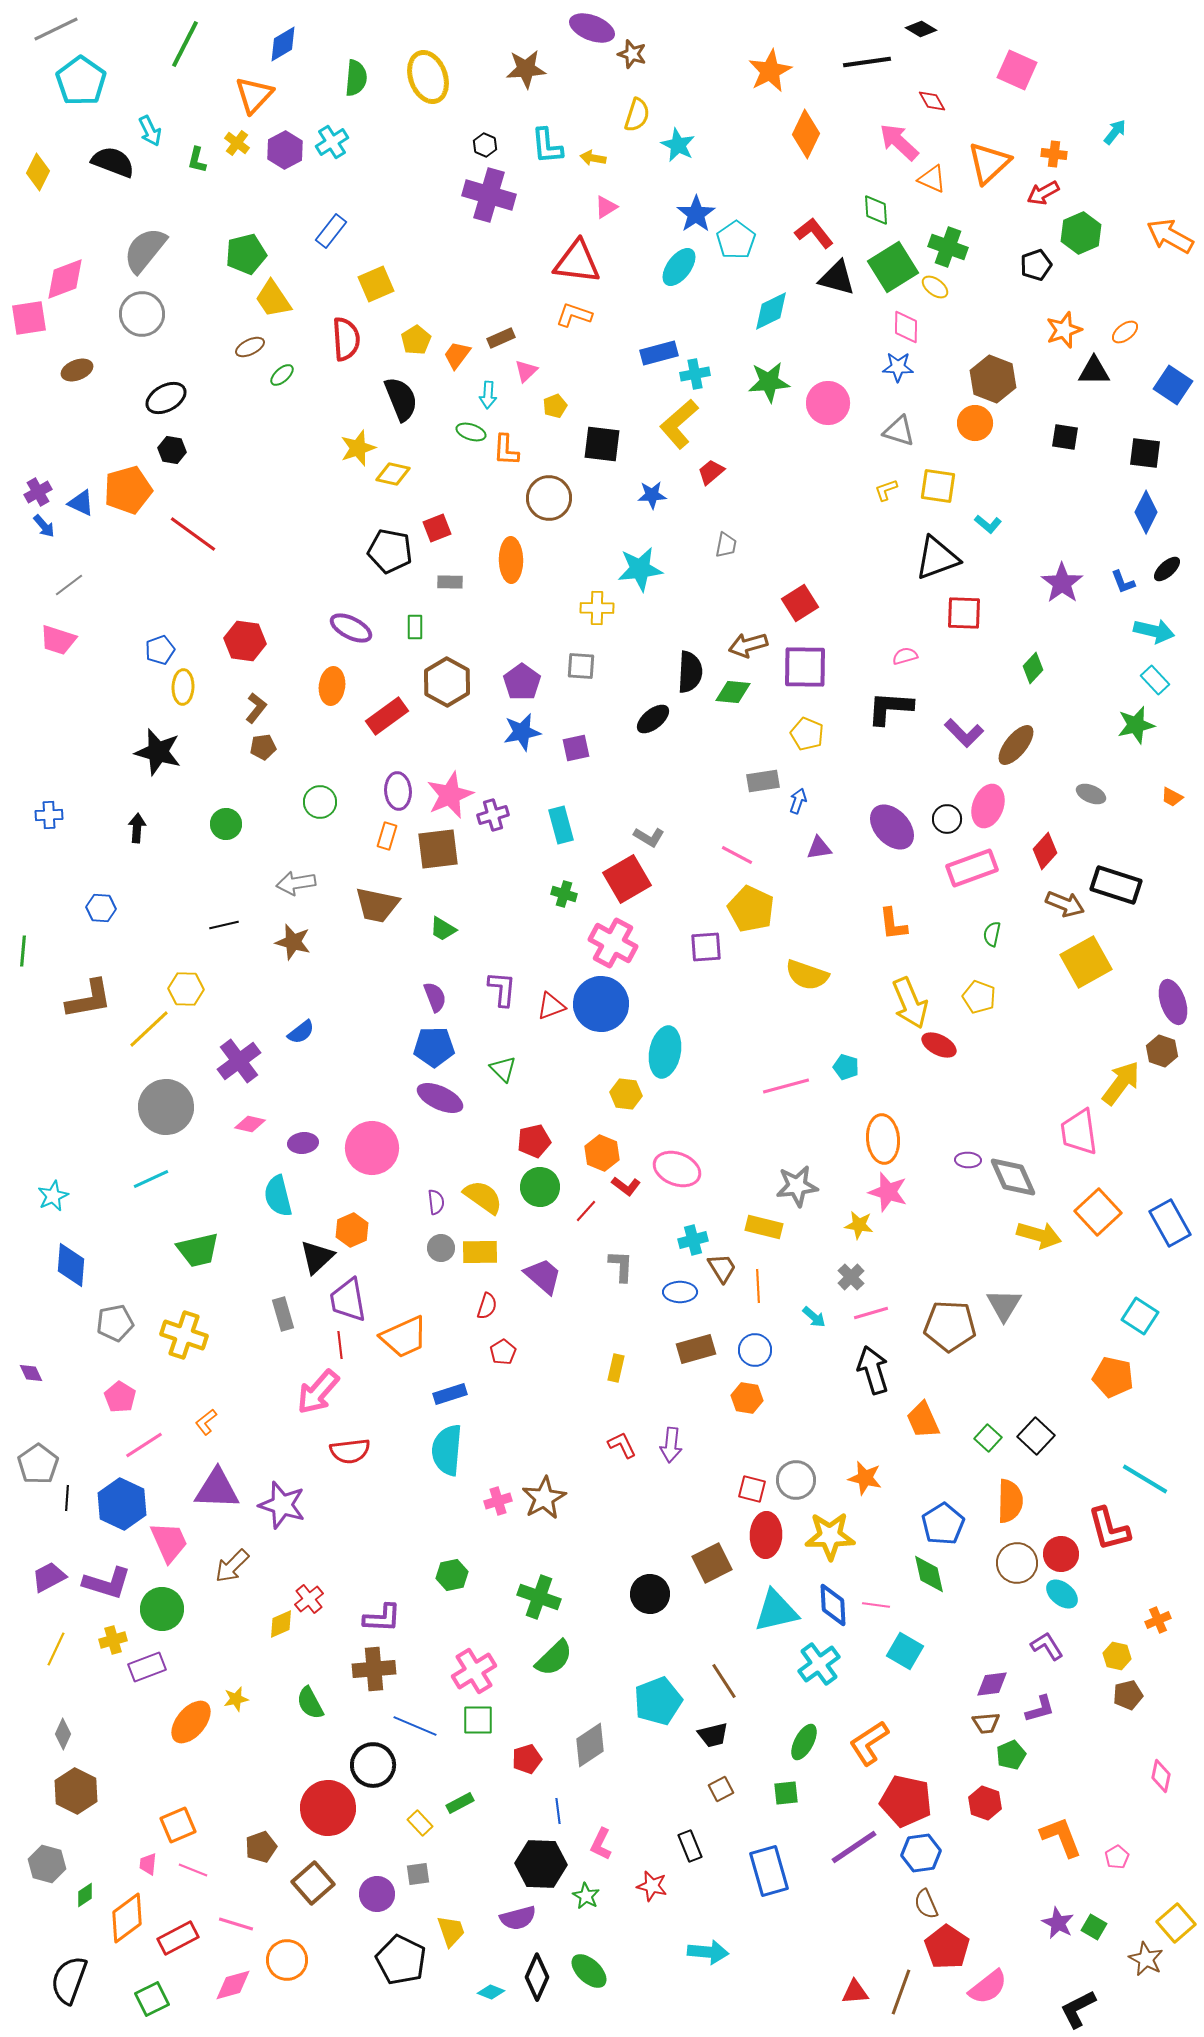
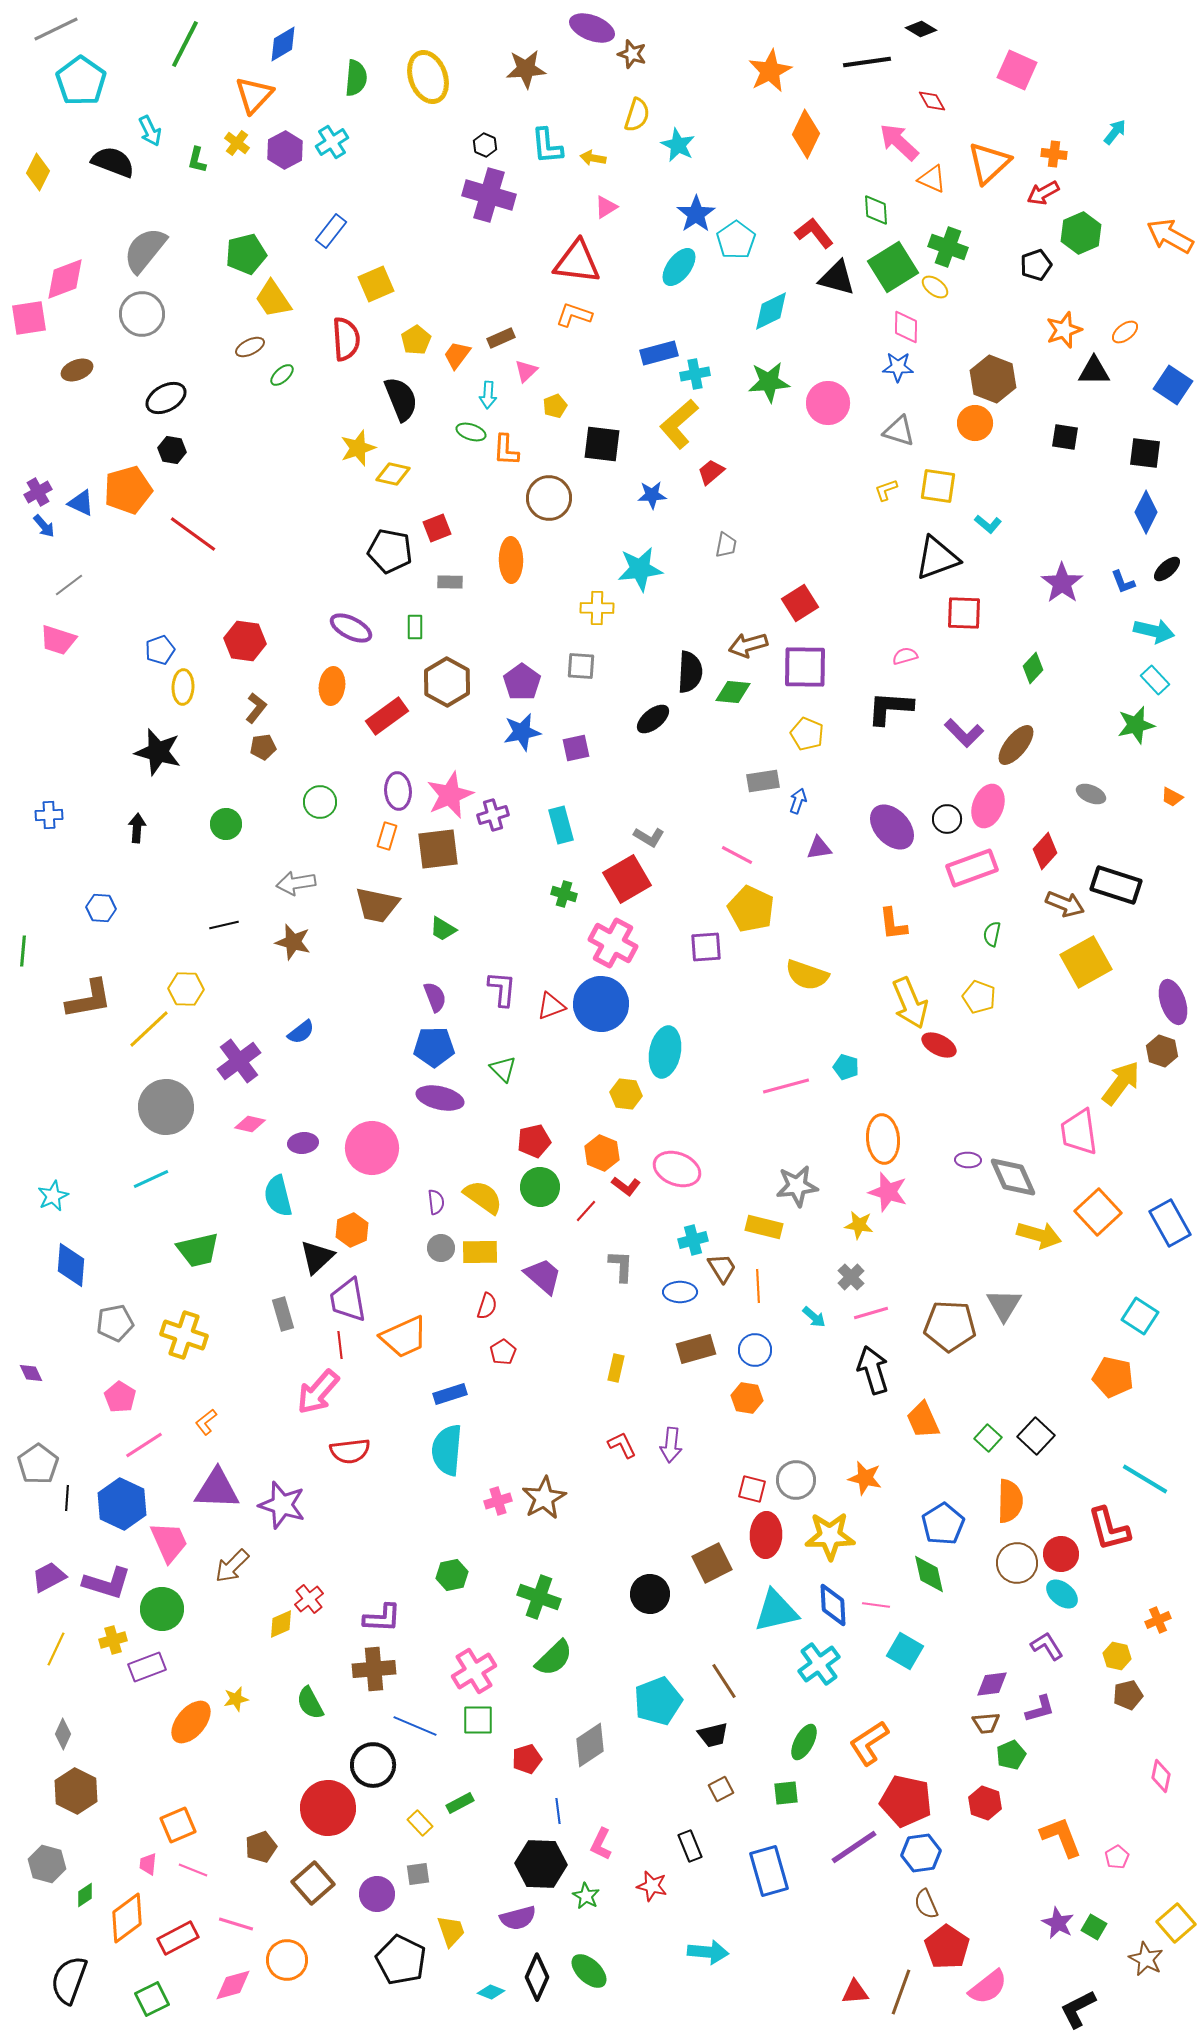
purple ellipse at (440, 1098): rotated 12 degrees counterclockwise
